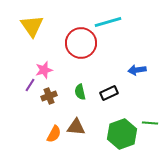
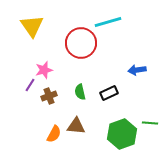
brown triangle: moved 1 px up
